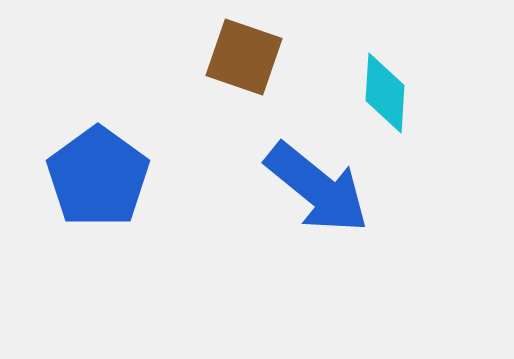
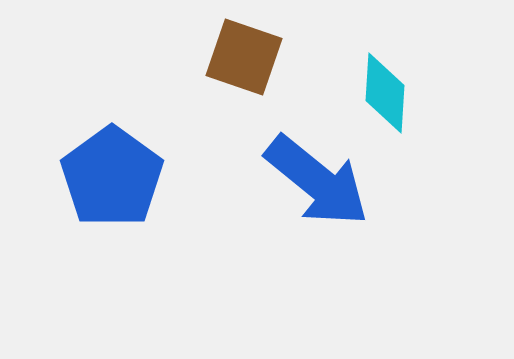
blue pentagon: moved 14 px right
blue arrow: moved 7 px up
